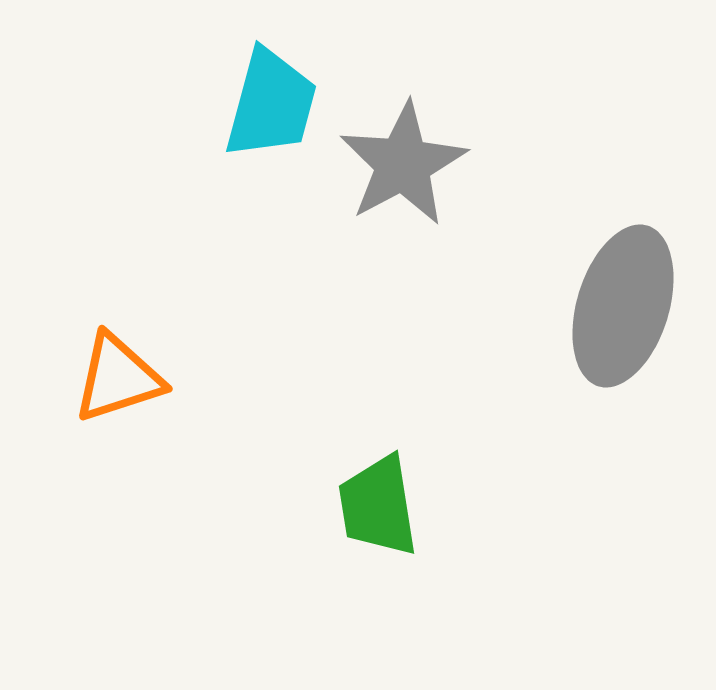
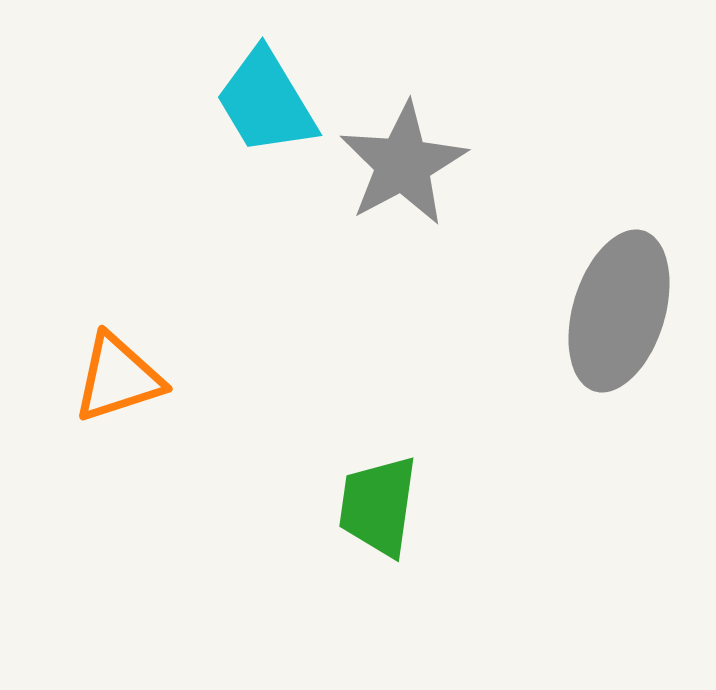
cyan trapezoid: moved 5 px left, 2 px up; rotated 134 degrees clockwise
gray ellipse: moved 4 px left, 5 px down
green trapezoid: rotated 17 degrees clockwise
